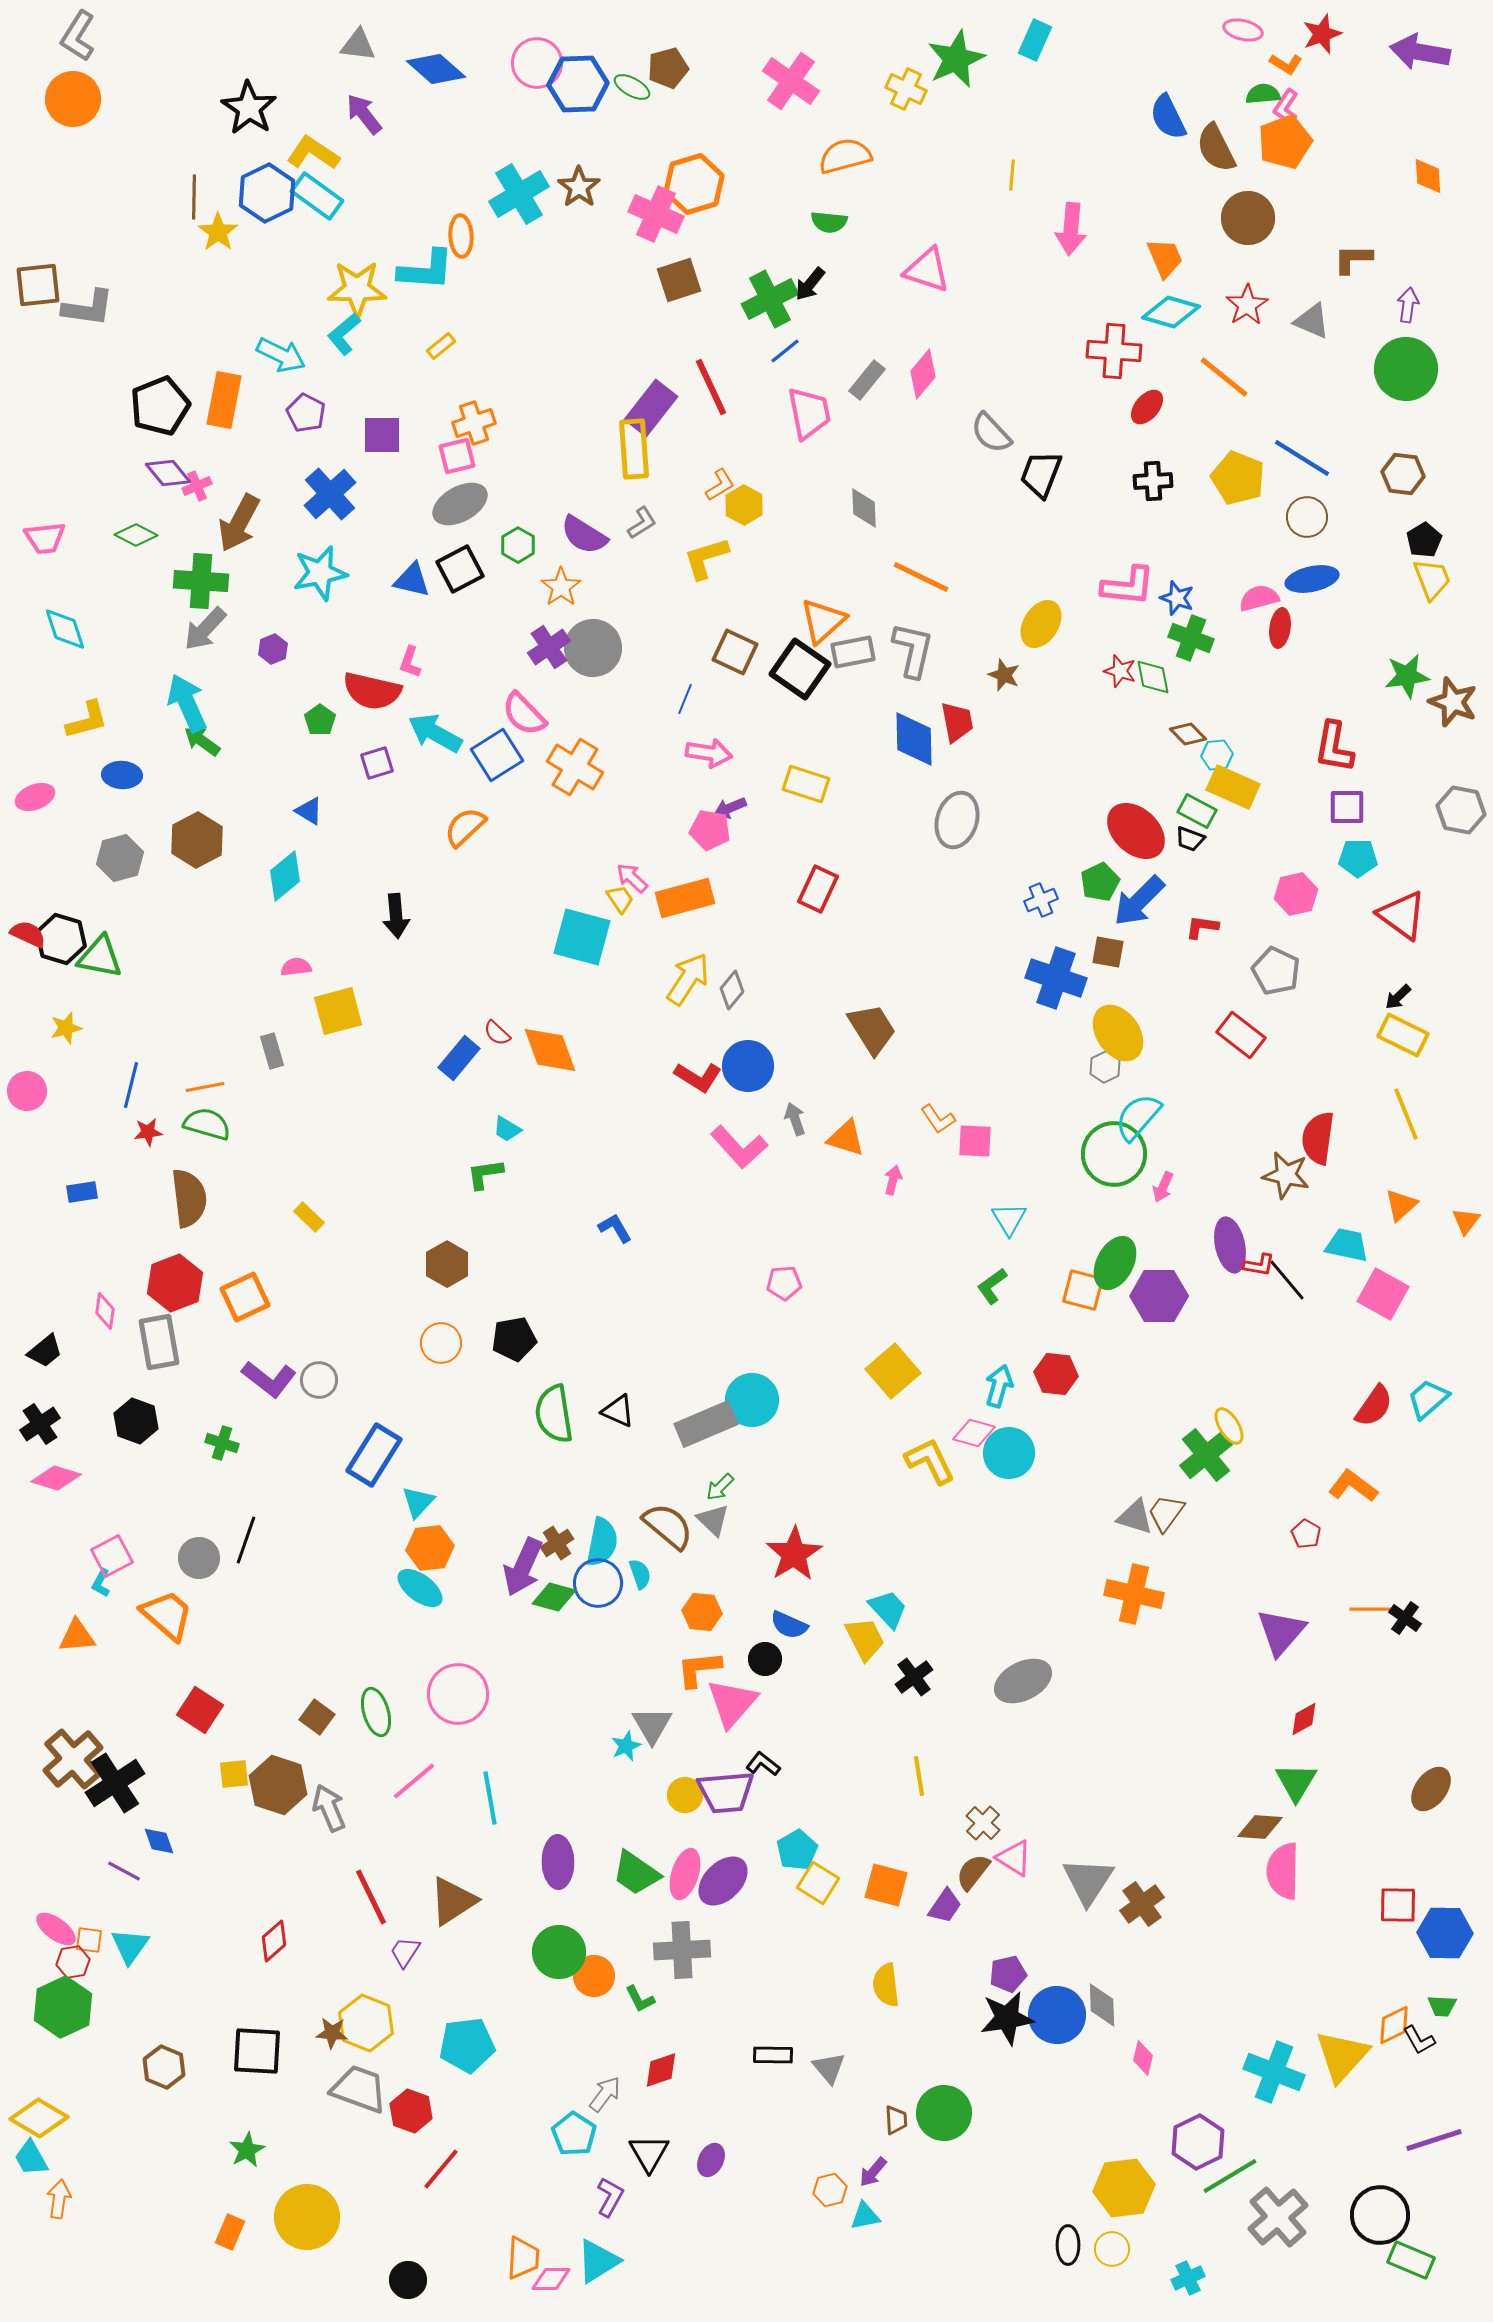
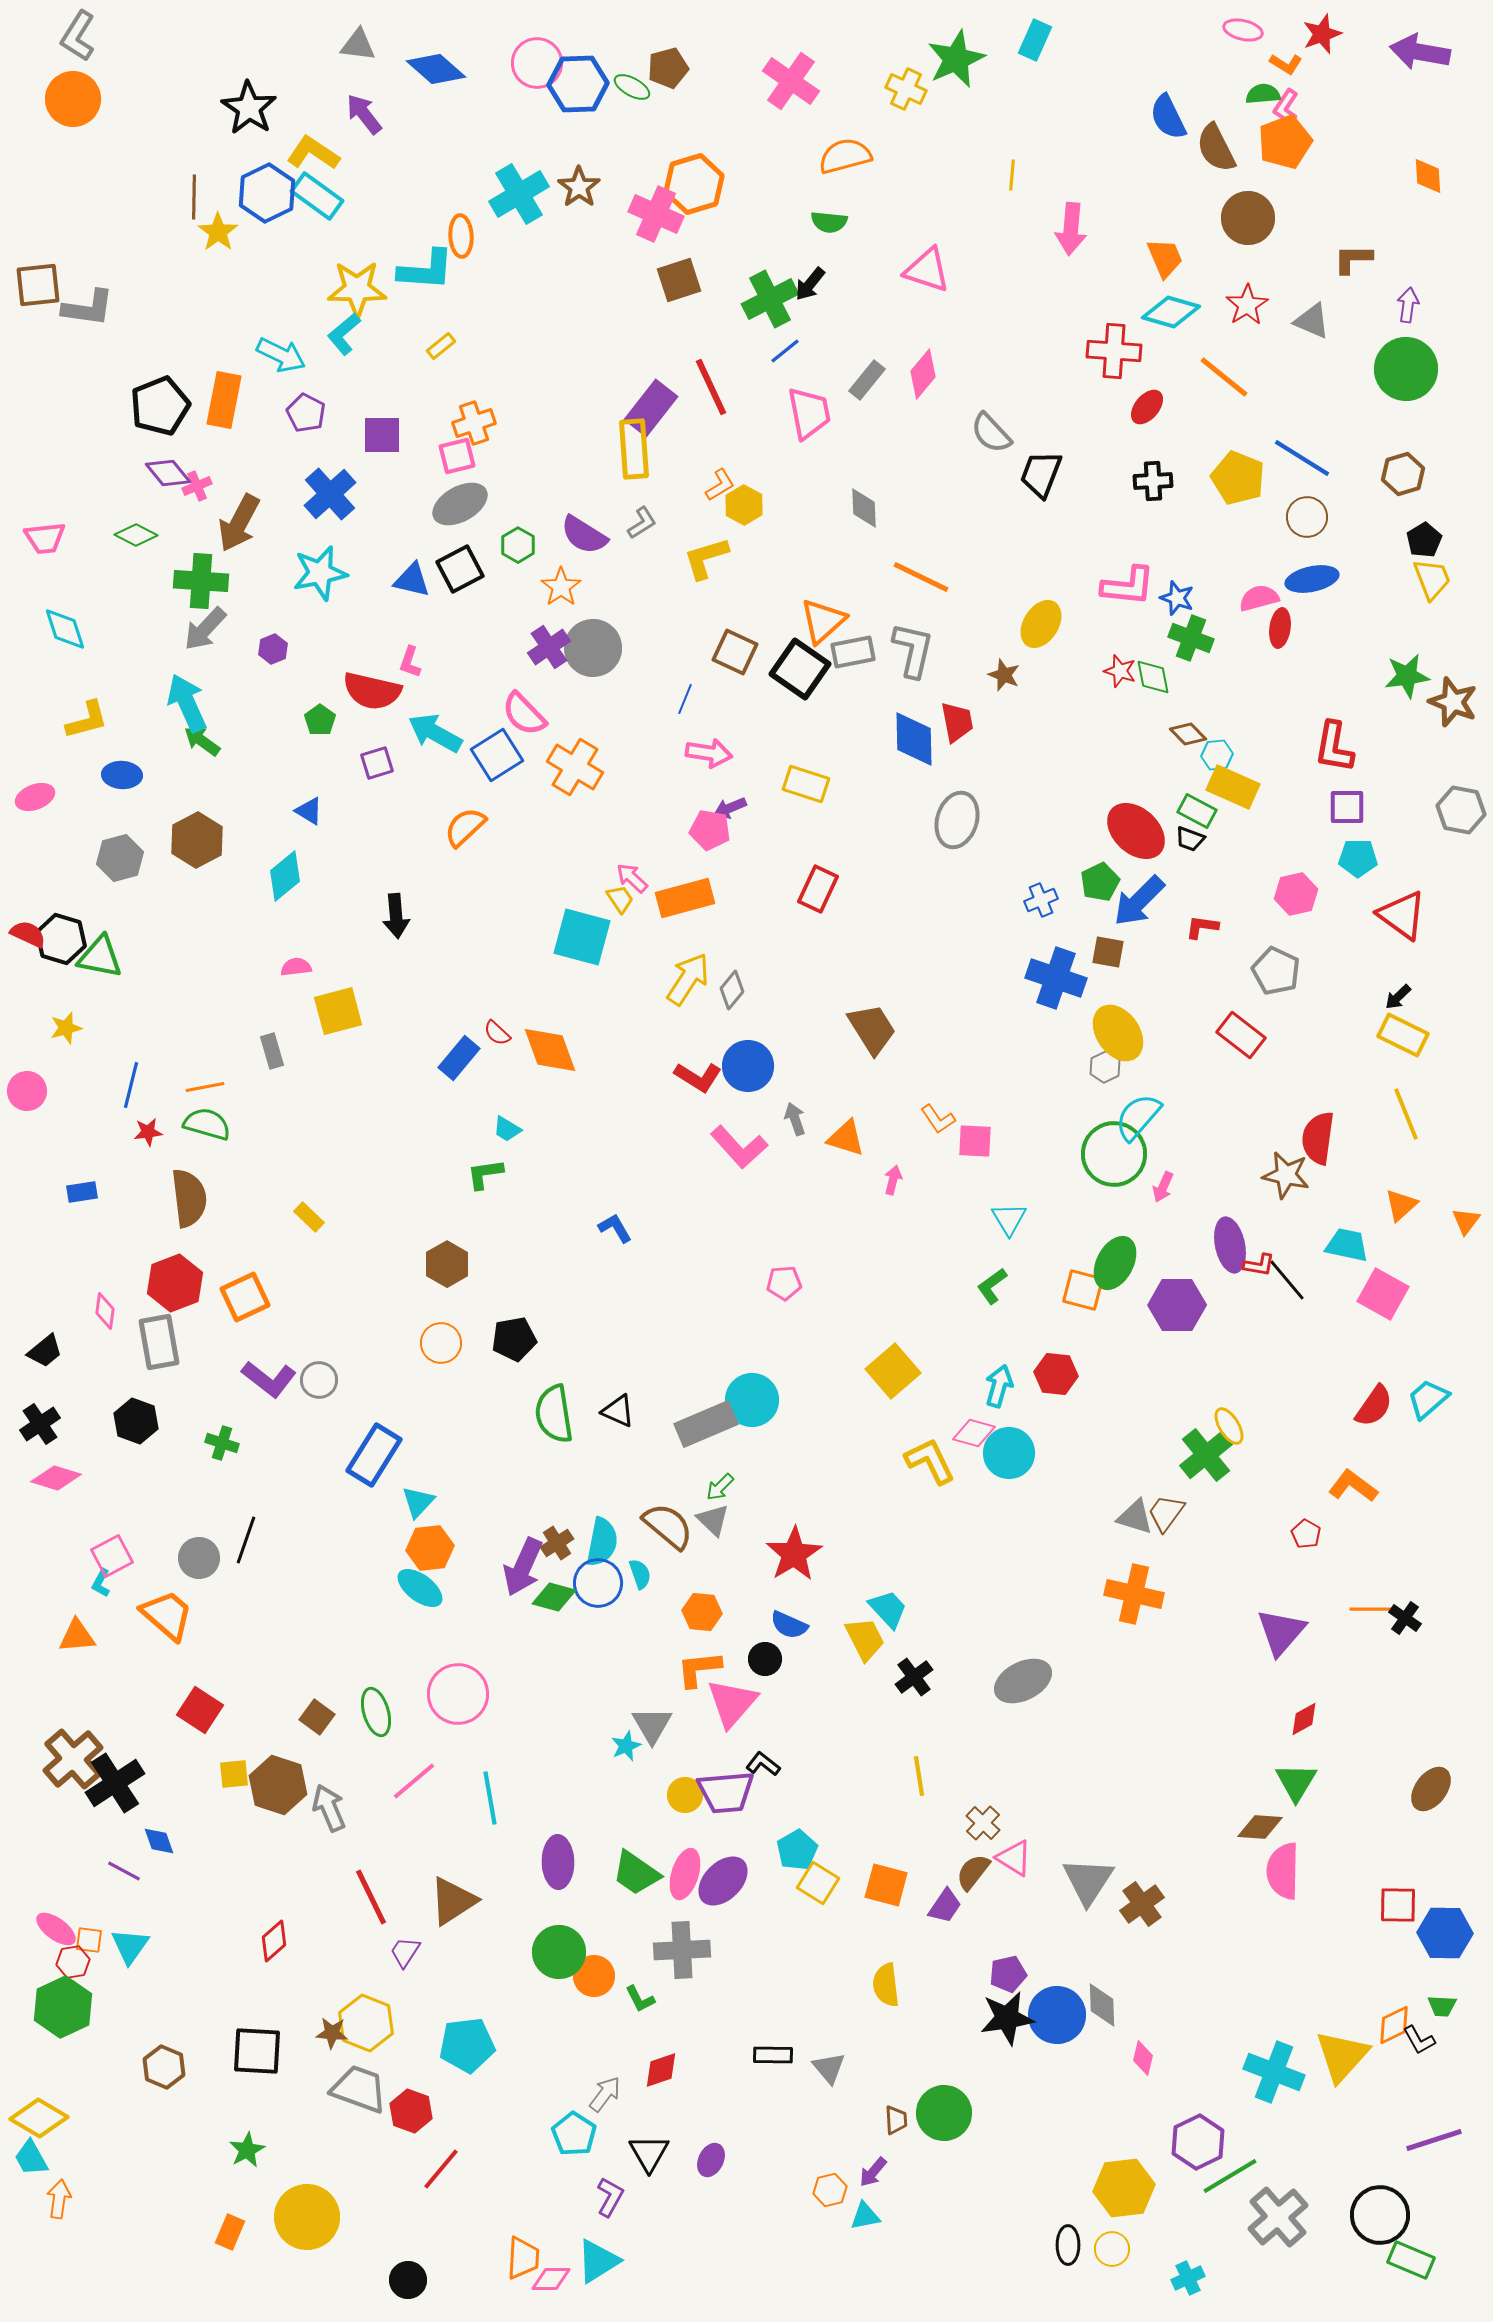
brown hexagon at (1403, 474): rotated 24 degrees counterclockwise
purple hexagon at (1159, 1296): moved 18 px right, 9 px down
